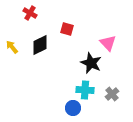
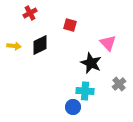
red cross: rotated 32 degrees clockwise
red square: moved 3 px right, 4 px up
yellow arrow: moved 2 px right, 1 px up; rotated 136 degrees clockwise
cyan cross: moved 1 px down
gray cross: moved 7 px right, 10 px up
blue circle: moved 1 px up
